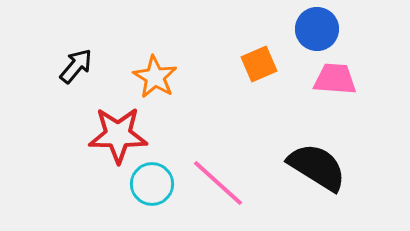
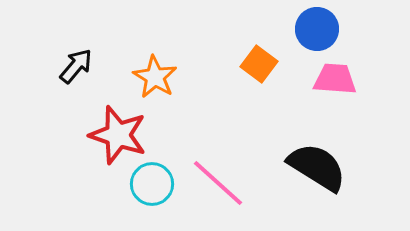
orange square: rotated 30 degrees counterclockwise
red star: rotated 18 degrees clockwise
